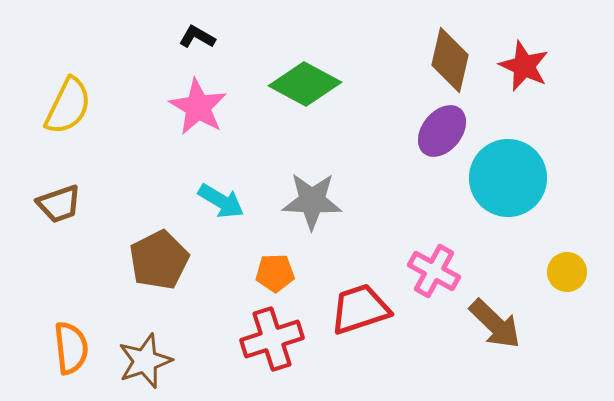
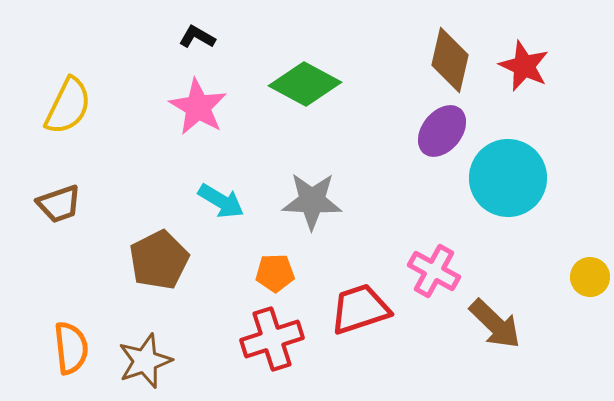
yellow circle: moved 23 px right, 5 px down
